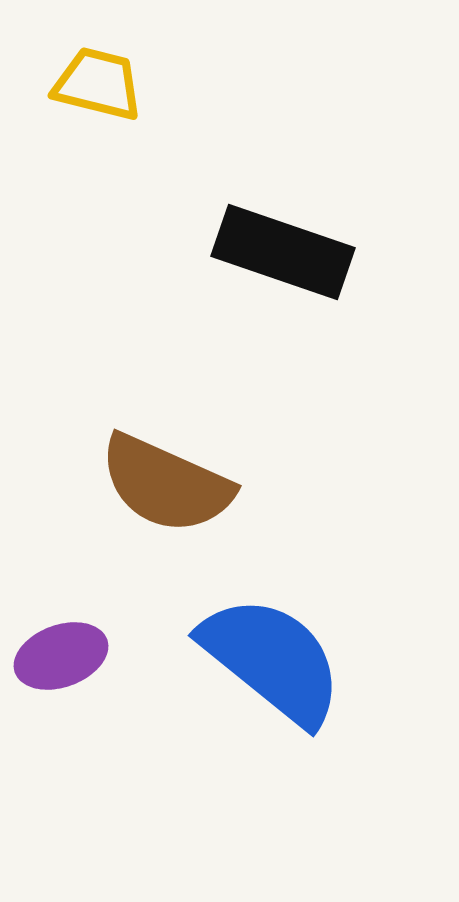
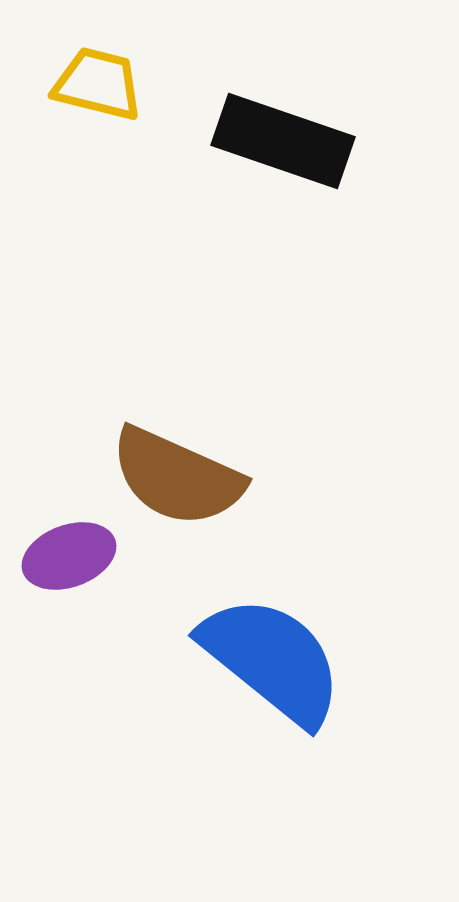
black rectangle: moved 111 px up
brown semicircle: moved 11 px right, 7 px up
purple ellipse: moved 8 px right, 100 px up
